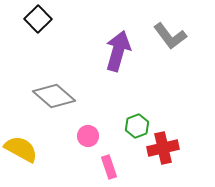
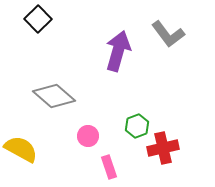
gray L-shape: moved 2 px left, 2 px up
